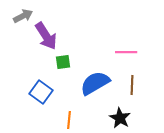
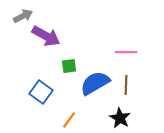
purple arrow: rotated 28 degrees counterclockwise
green square: moved 6 px right, 4 px down
brown line: moved 6 px left
orange line: rotated 30 degrees clockwise
